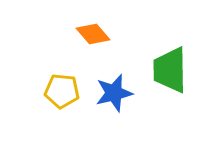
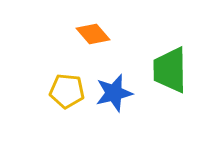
yellow pentagon: moved 5 px right
